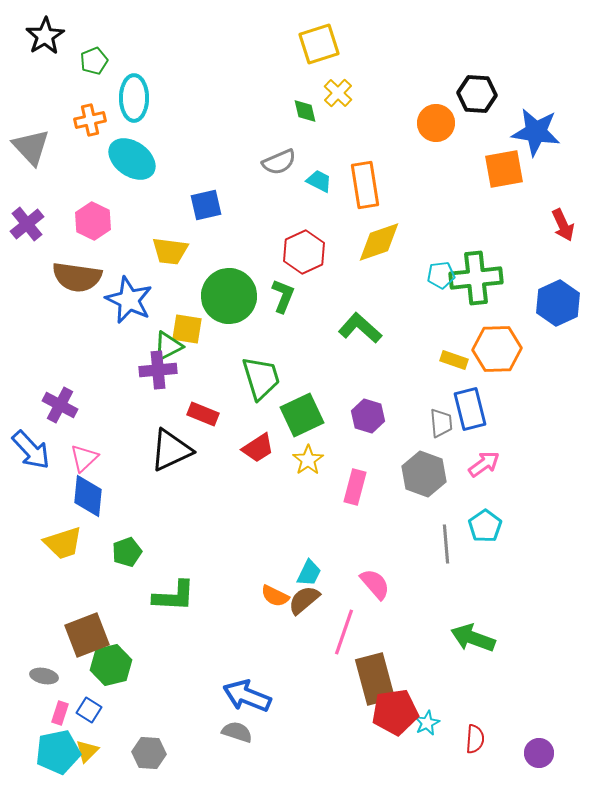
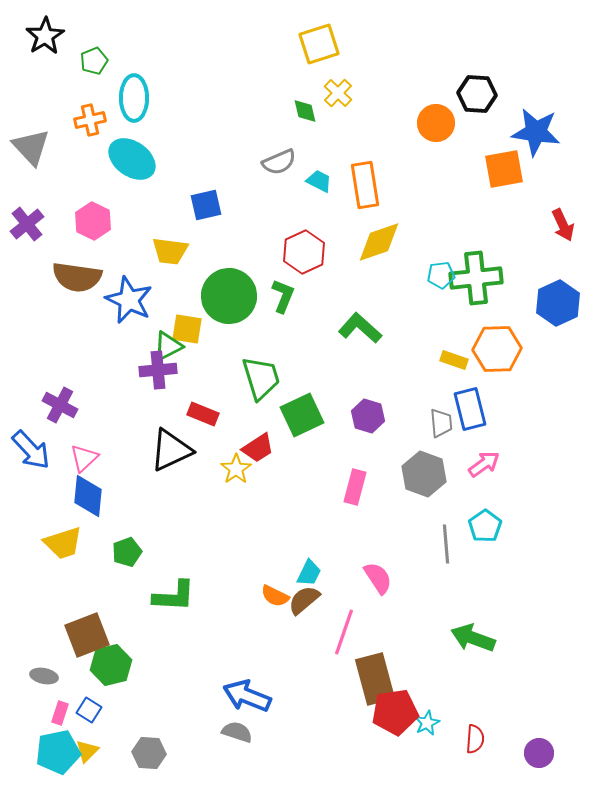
yellow star at (308, 460): moved 72 px left, 9 px down
pink semicircle at (375, 584): moved 3 px right, 6 px up; rotated 8 degrees clockwise
